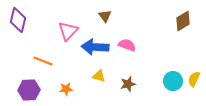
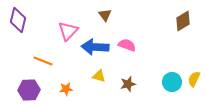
brown triangle: moved 1 px up
cyan circle: moved 1 px left, 1 px down
